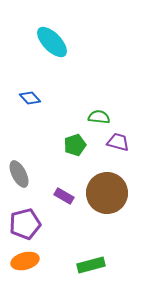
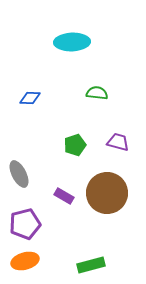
cyan ellipse: moved 20 px right; rotated 48 degrees counterclockwise
blue diamond: rotated 45 degrees counterclockwise
green semicircle: moved 2 px left, 24 px up
